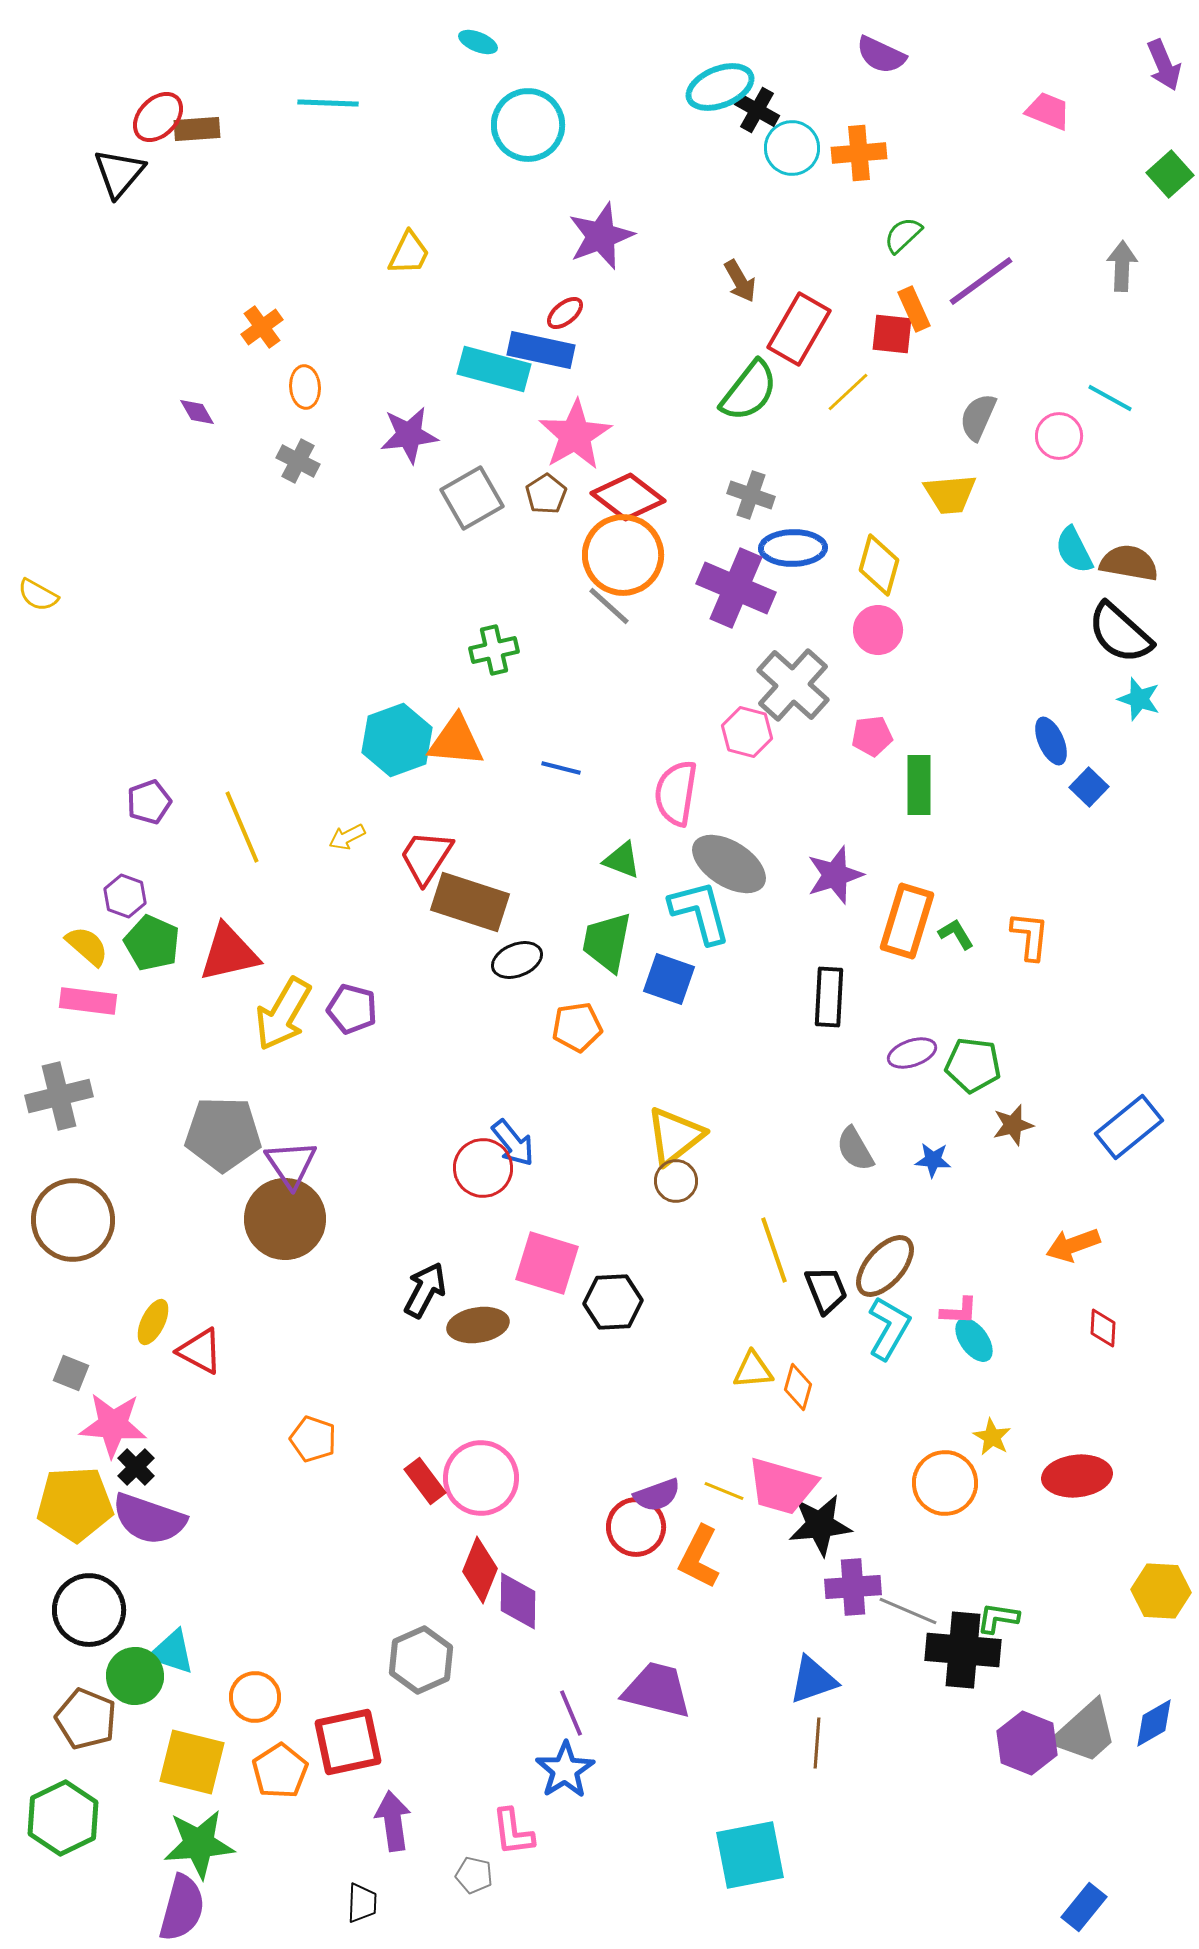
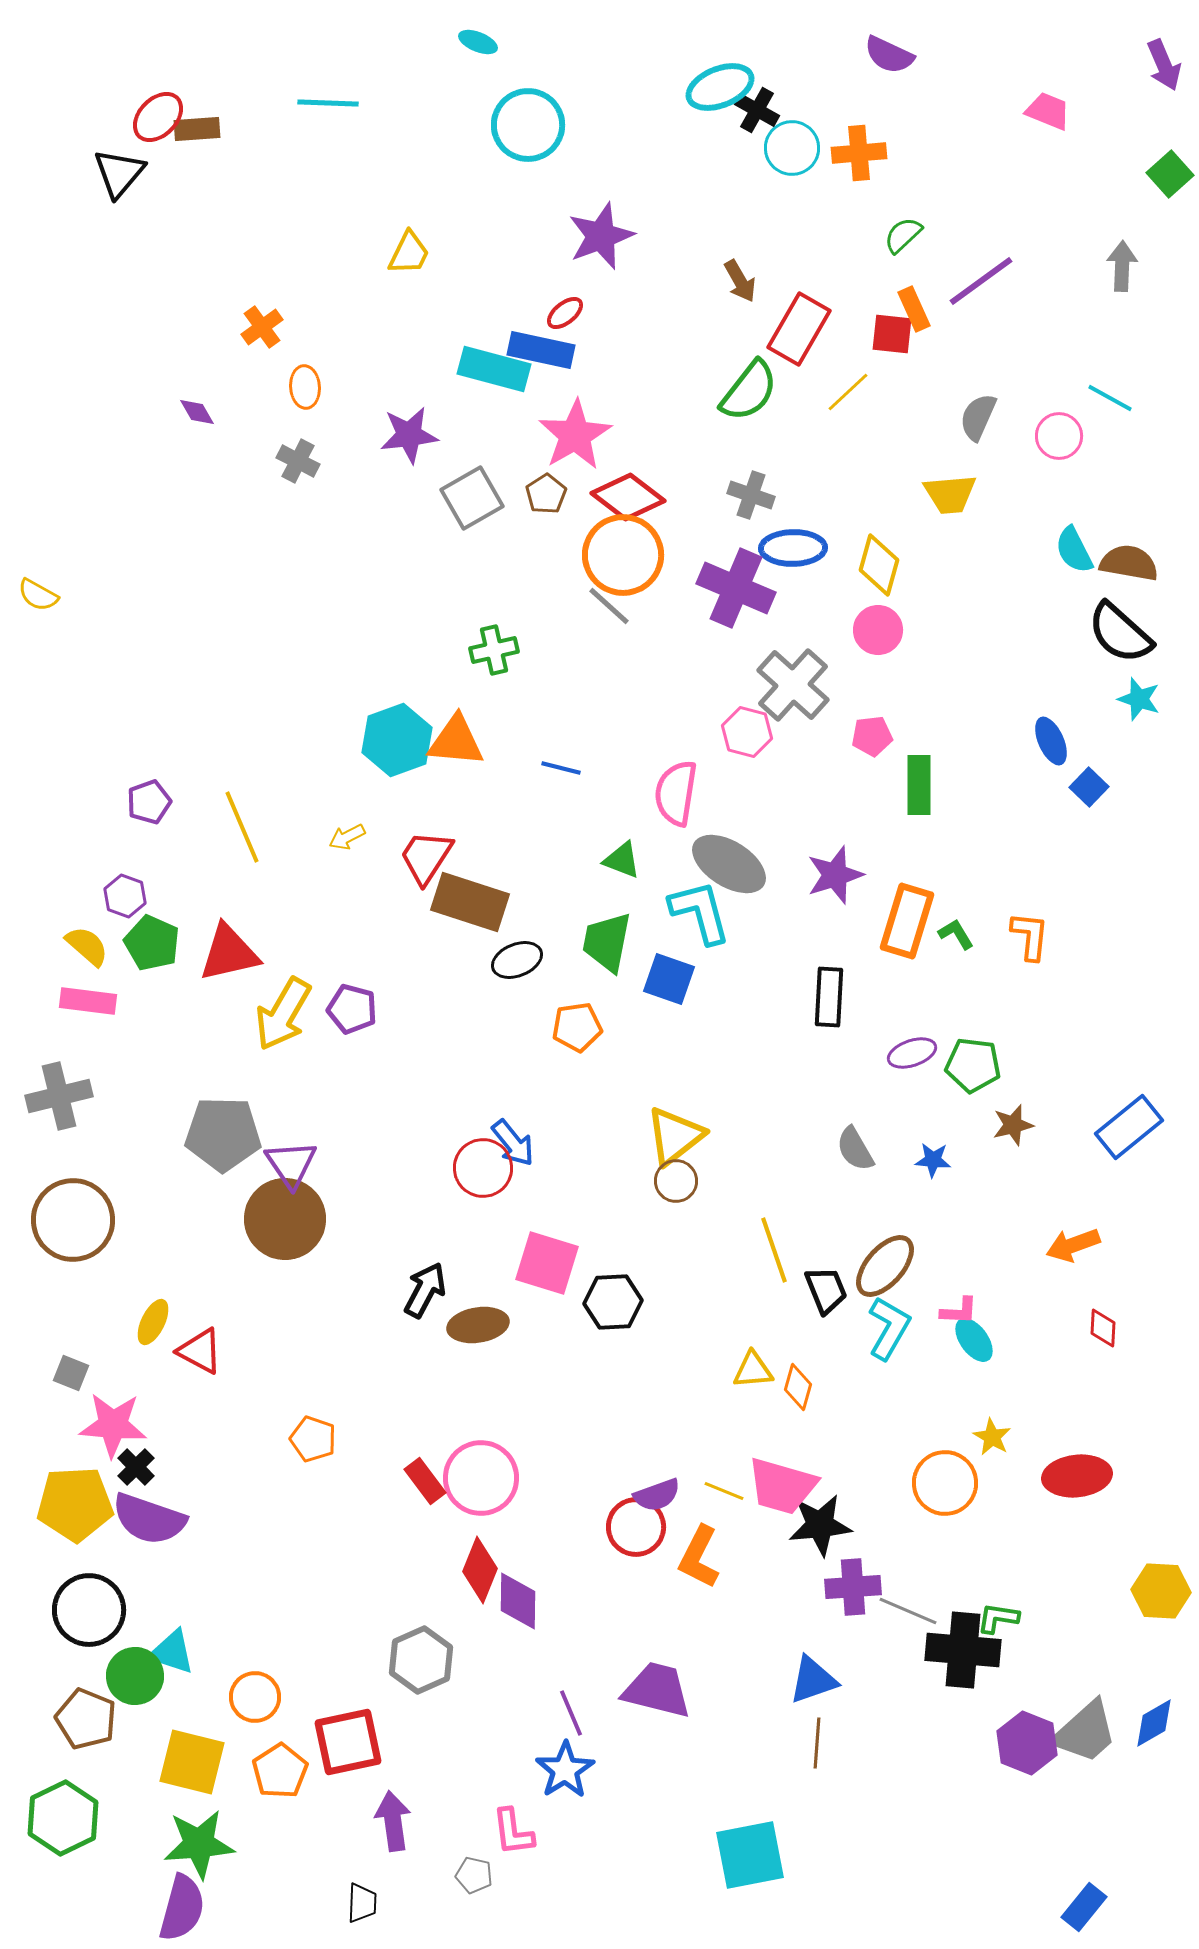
purple semicircle at (881, 55): moved 8 px right
